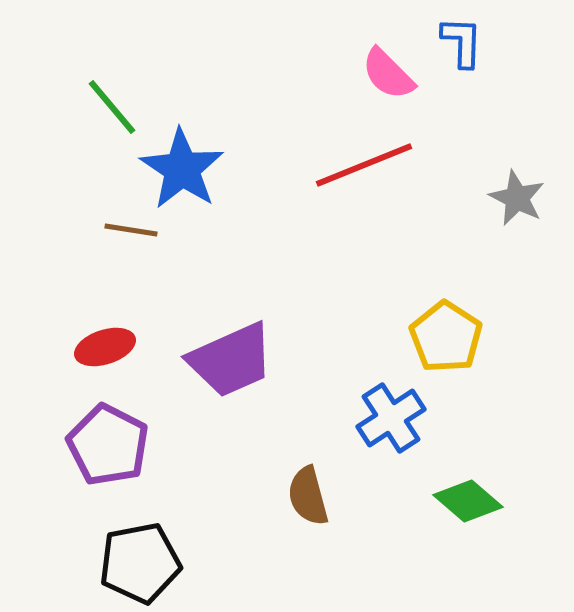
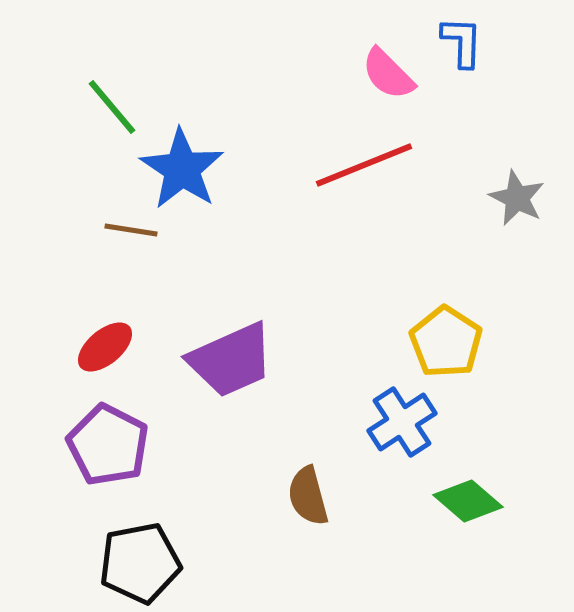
yellow pentagon: moved 5 px down
red ellipse: rotated 22 degrees counterclockwise
blue cross: moved 11 px right, 4 px down
